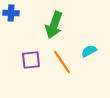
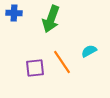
blue cross: moved 3 px right
green arrow: moved 3 px left, 6 px up
purple square: moved 4 px right, 8 px down
